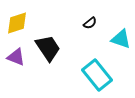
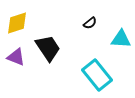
cyan triangle: rotated 15 degrees counterclockwise
